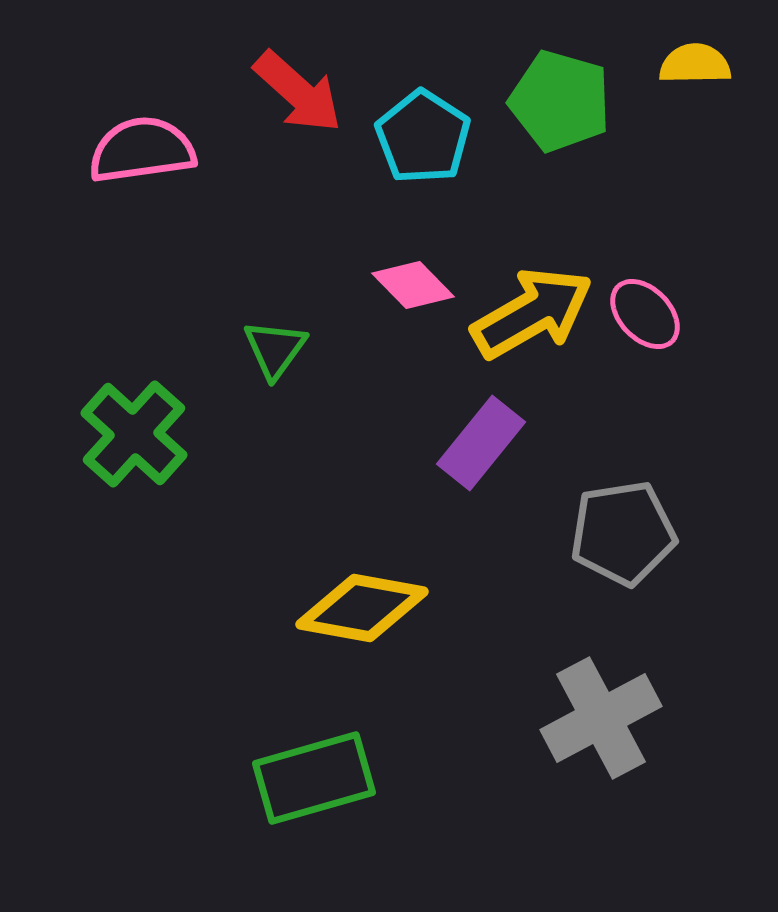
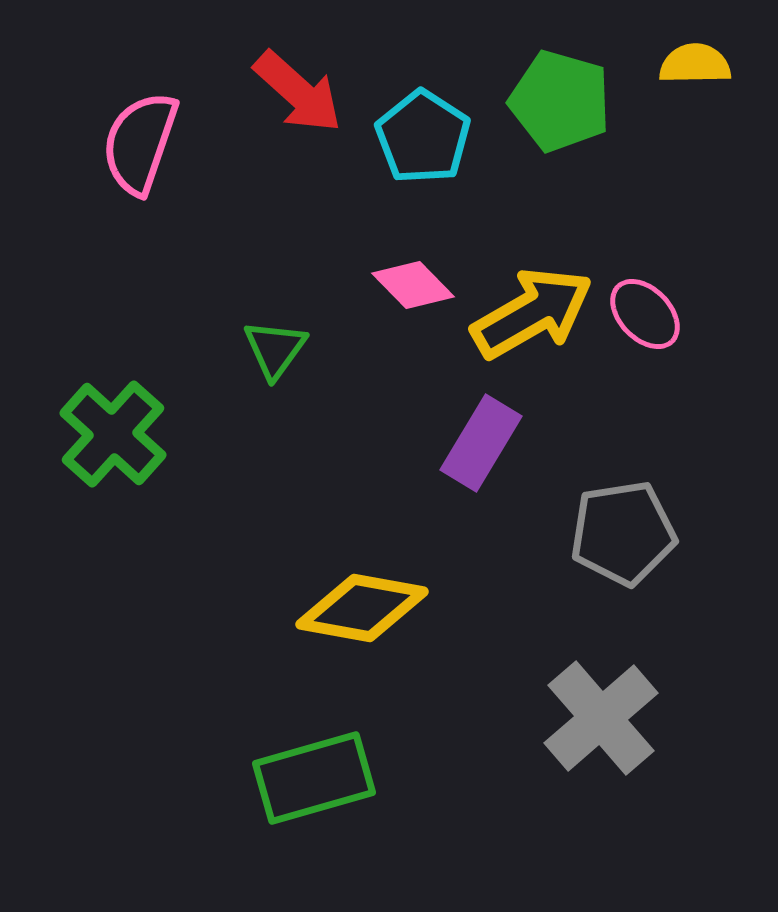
pink semicircle: moved 2 px left, 7 px up; rotated 63 degrees counterclockwise
green cross: moved 21 px left
purple rectangle: rotated 8 degrees counterclockwise
gray cross: rotated 13 degrees counterclockwise
